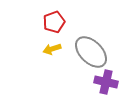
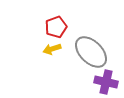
red pentagon: moved 2 px right, 5 px down
